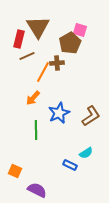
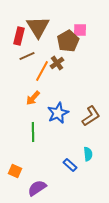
pink square: rotated 16 degrees counterclockwise
red rectangle: moved 3 px up
brown pentagon: moved 2 px left, 2 px up
brown cross: rotated 32 degrees counterclockwise
orange line: moved 1 px left, 1 px up
blue star: moved 1 px left
green line: moved 3 px left, 2 px down
cyan semicircle: moved 2 px right, 1 px down; rotated 64 degrees counterclockwise
blue rectangle: rotated 16 degrees clockwise
purple semicircle: moved 2 px up; rotated 60 degrees counterclockwise
